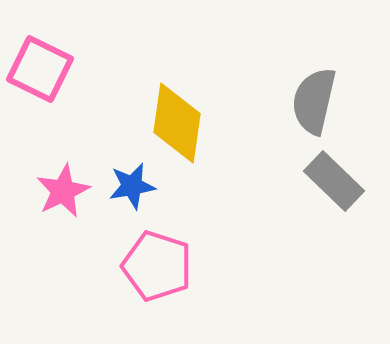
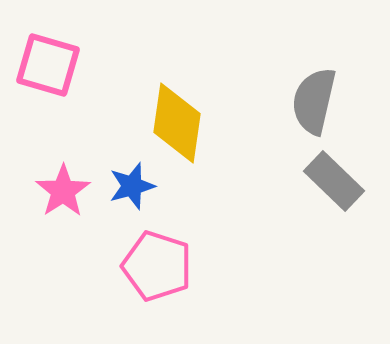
pink square: moved 8 px right, 4 px up; rotated 10 degrees counterclockwise
blue star: rotated 6 degrees counterclockwise
pink star: rotated 8 degrees counterclockwise
